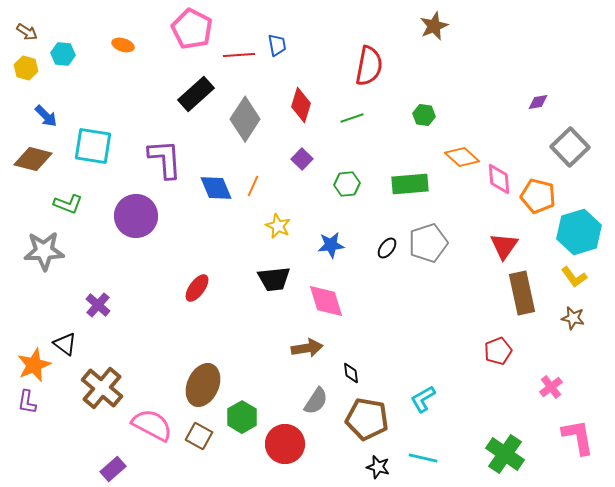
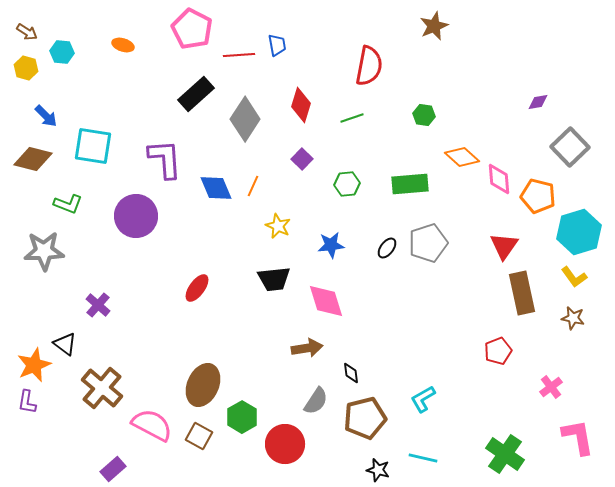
cyan hexagon at (63, 54): moved 1 px left, 2 px up
brown pentagon at (367, 419): moved 2 px left, 1 px up; rotated 24 degrees counterclockwise
black star at (378, 467): moved 3 px down
